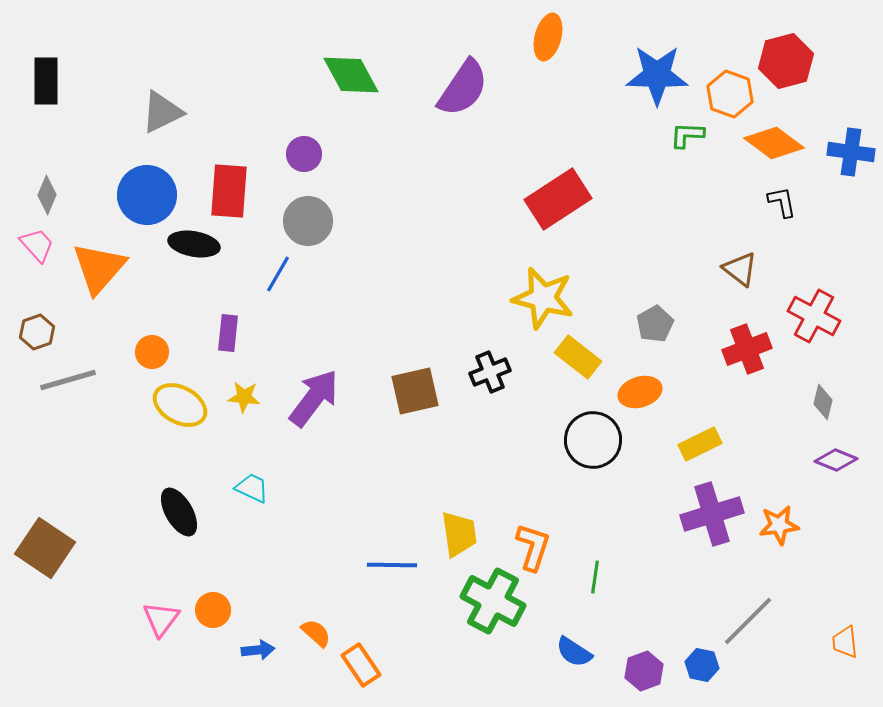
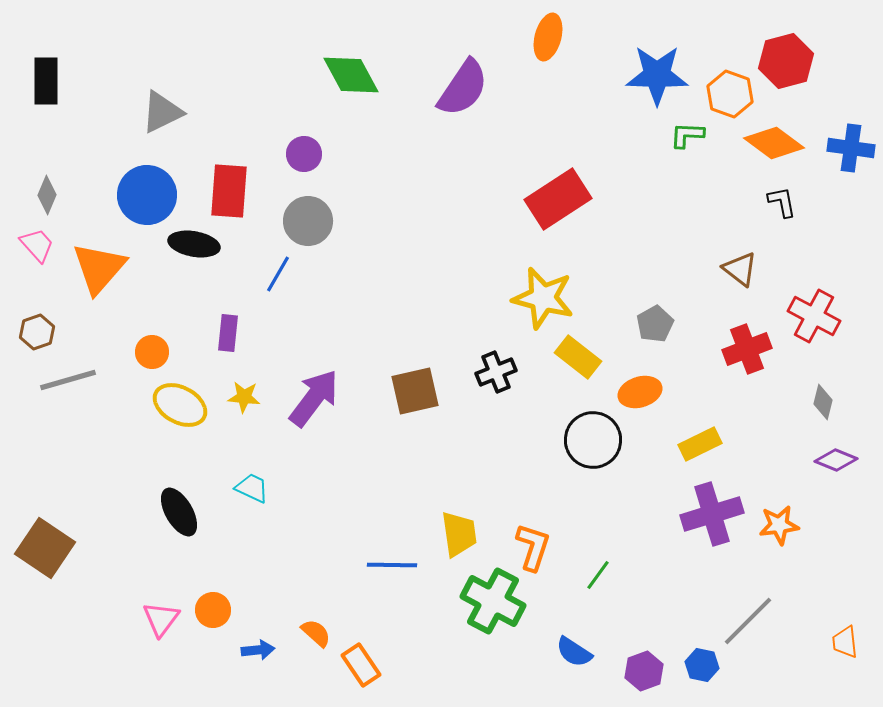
blue cross at (851, 152): moved 4 px up
black cross at (490, 372): moved 6 px right
green line at (595, 577): moved 3 px right, 2 px up; rotated 28 degrees clockwise
